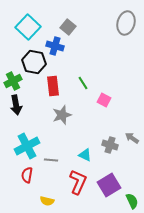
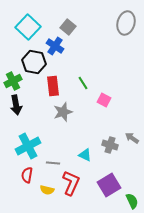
blue cross: rotated 18 degrees clockwise
gray star: moved 1 px right, 3 px up
cyan cross: moved 1 px right
gray line: moved 2 px right, 3 px down
red L-shape: moved 7 px left, 1 px down
yellow semicircle: moved 11 px up
